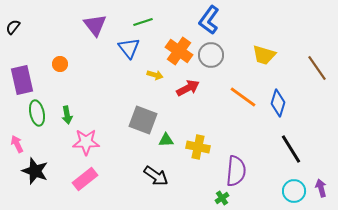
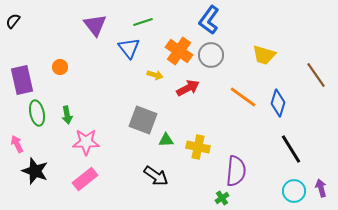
black semicircle: moved 6 px up
orange circle: moved 3 px down
brown line: moved 1 px left, 7 px down
